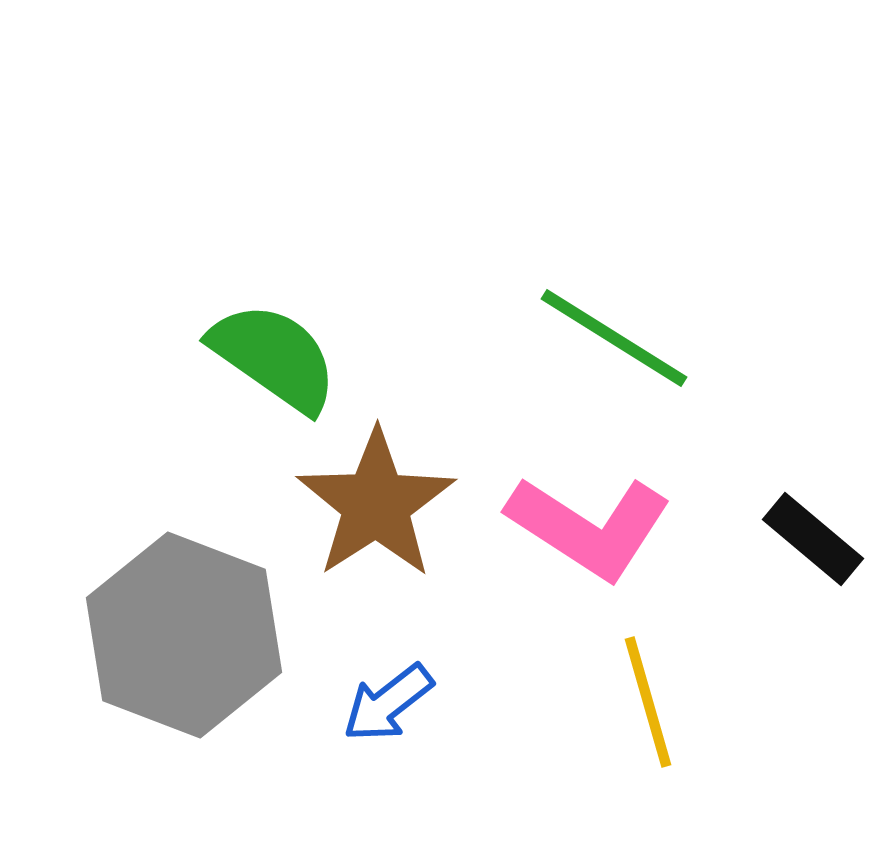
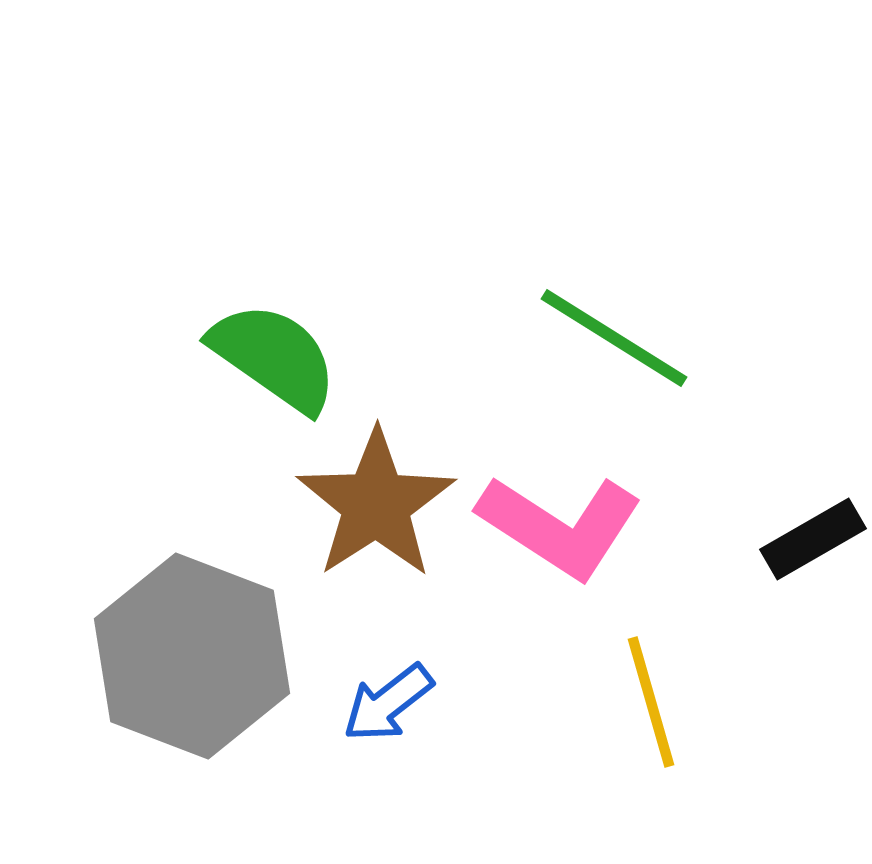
pink L-shape: moved 29 px left, 1 px up
black rectangle: rotated 70 degrees counterclockwise
gray hexagon: moved 8 px right, 21 px down
yellow line: moved 3 px right
